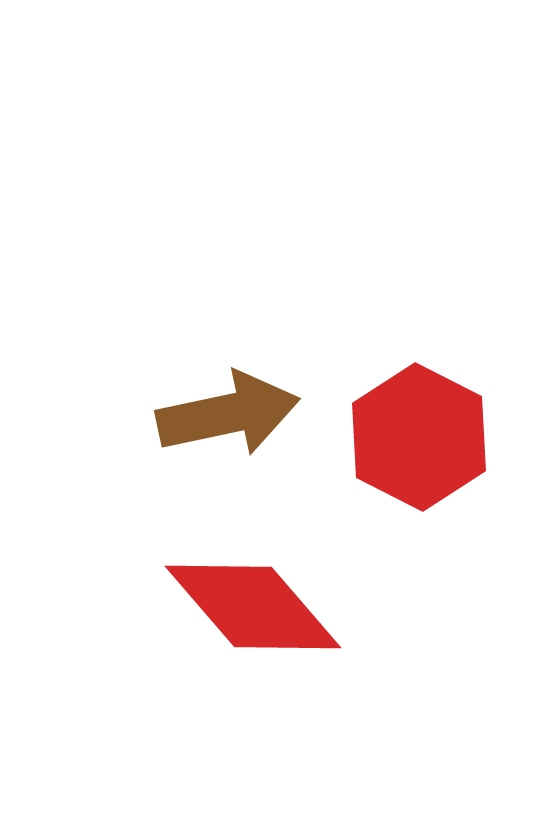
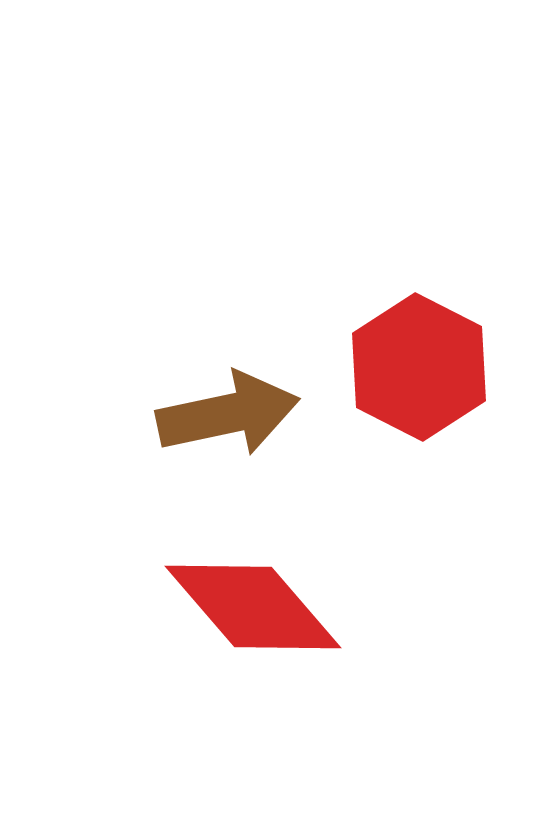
red hexagon: moved 70 px up
